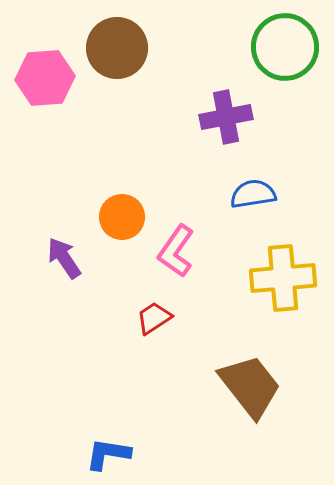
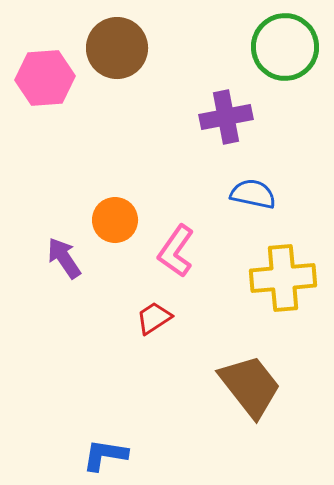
blue semicircle: rotated 21 degrees clockwise
orange circle: moved 7 px left, 3 px down
blue L-shape: moved 3 px left, 1 px down
